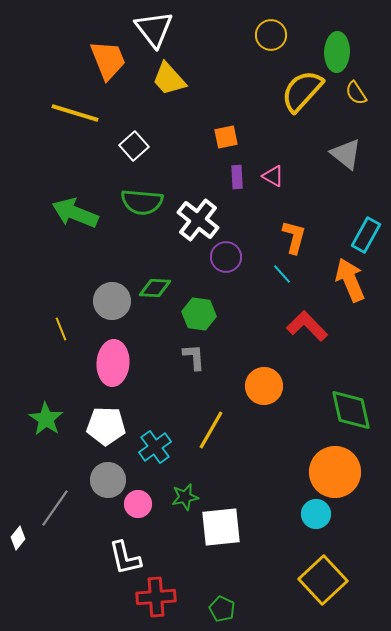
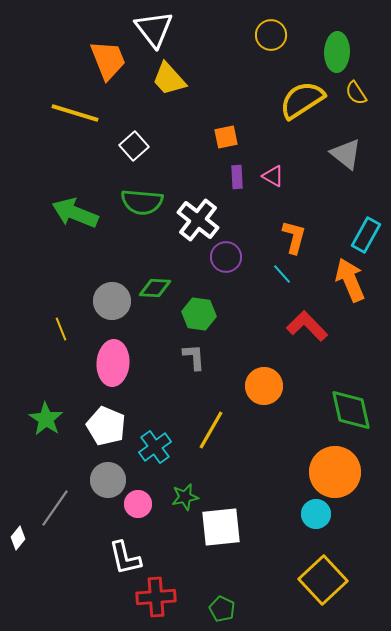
yellow semicircle at (302, 91): moved 9 px down; rotated 15 degrees clockwise
white pentagon at (106, 426): rotated 21 degrees clockwise
